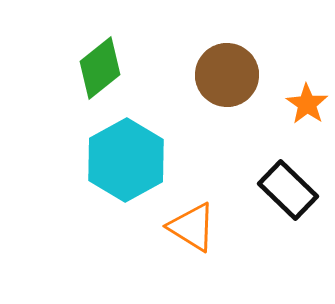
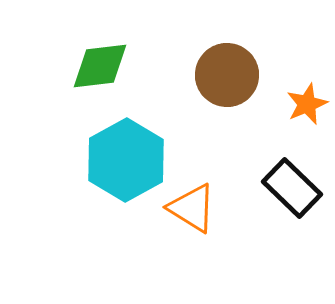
green diamond: moved 2 px up; rotated 32 degrees clockwise
orange star: rotated 15 degrees clockwise
black rectangle: moved 4 px right, 2 px up
orange triangle: moved 19 px up
